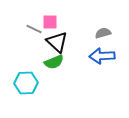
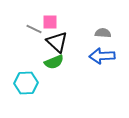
gray semicircle: rotated 21 degrees clockwise
